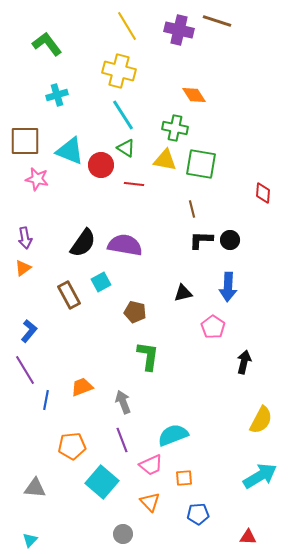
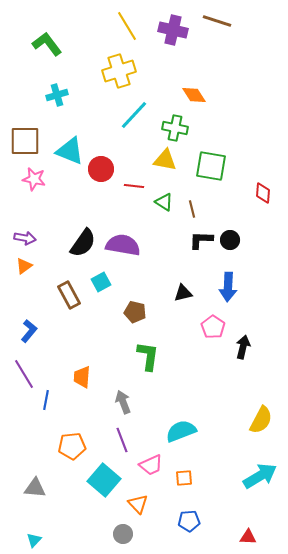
purple cross at (179, 30): moved 6 px left
yellow cross at (119, 71): rotated 32 degrees counterclockwise
cyan line at (123, 115): moved 11 px right; rotated 76 degrees clockwise
green triangle at (126, 148): moved 38 px right, 54 px down
green square at (201, 164): moved 10 px right, 2 px down
red circle at (101, 165): moved 4 px down
pink star at (37, 179): moved 3 px left
red line at (134, 184): moved 2 px down
purple arrow at (25, 238): rotated 70 degrees counterclockwise
purple semicircle at (125, 245): moved 2 px left
orange triangle at (23, 268): moved 1 px right, 2 px up
black arrow at (244, 362): moved 1 px left, 15 px up
purple line at (25, 370): moved 1 px left, 4 px down
orange trapezoid at (82, 387): moved 10 px up; rotated 65 degrees counterclockwise
cyan semicircle at (173, 435): moved 8 px right, 4 px up
cyan square at (102, 482): moved 2 px right, 2 px up
orange triangle at (150, 502): moved 12 px left, 2 px down
blue pentagon at (198, 514): moved 9 px left, 7 px down
cyan triangle at (30, 540): moved 4 px right
